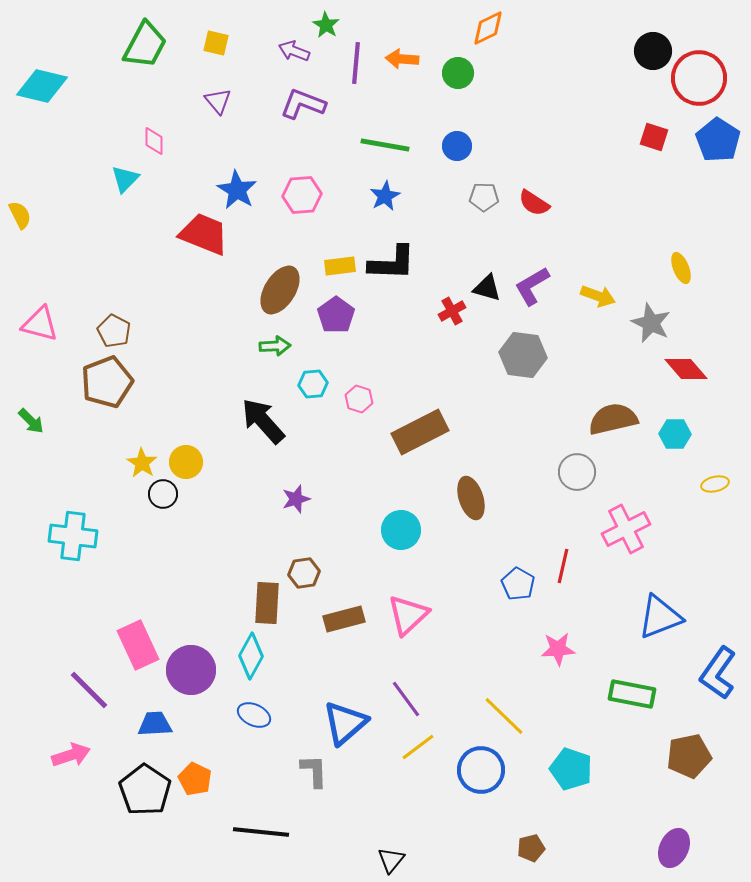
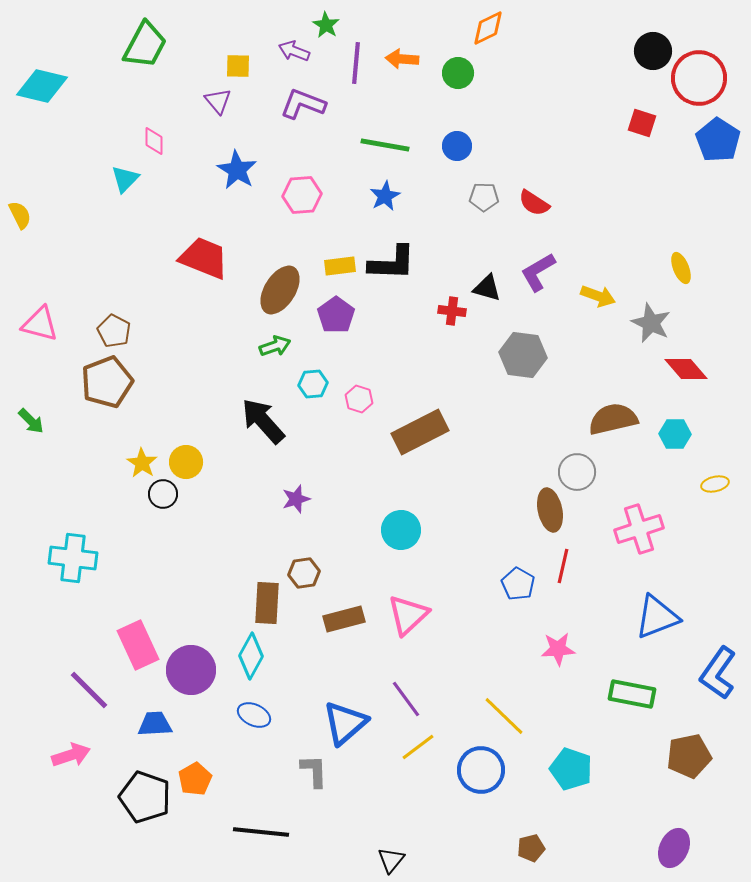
yellow square at (216, 43): moved 22 px right, 23 px down; rotated 12 degrees counterclockwise
red square at (654, 137): moved 12 px left, 14 px up
blue star at (237, 190): moved 20 px up
red trapezoid at (204, 234): moved 24 px down
purple L-shape at (532, 286): moved 6 px right, 14 px up
red cross at (452, 311): rotated 36 degrees clockwise
green arrow at (275, 346): rotated 16 degrees counterclockwise
brown ellipse at (471, 498): moved 79 px right, 12 px down; rotated 6 degrees clockwise
pink cross at (626, 529): moved 13 px right; rotated 9 degrees clockwise
cyan cross at (73, 536): moved 22 px down
blue triangle at (660, 617): moved 3 px left
orange pentagon at (195, 779): rotated 16 degrees clockwise
black pentagon at (145, 790): moved 7 px down; rotated 15 degrees counterclockwise
